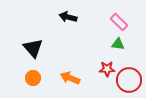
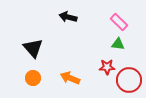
red star: moved 2 px up
